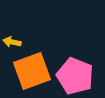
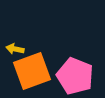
yellow arrow: moved 3 px right, 7 px down
